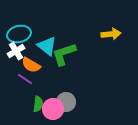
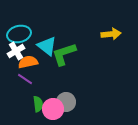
orange semicircle: moved 3 px left, 3 px up; rotated 138 degrees clockwise
green semicircle: rotated 14 degrees counterclockwise
